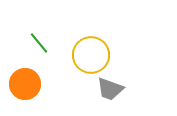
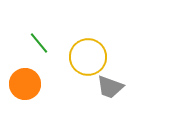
yellow circle: moved 3 px left, 2 px down
gray trapezoid: moved 2 px up
